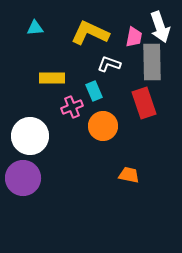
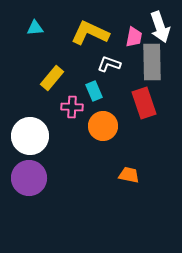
yellow rectangle: rotated 50 degrees counterclockwise
pink cross: rotated 25 degrees clockwise
purple circle: moved 6 px right
